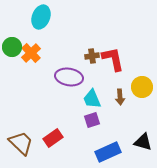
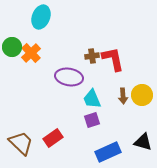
yellow circle: moved 8 px down
brown arrow: moved 3 px right, 1 px up
